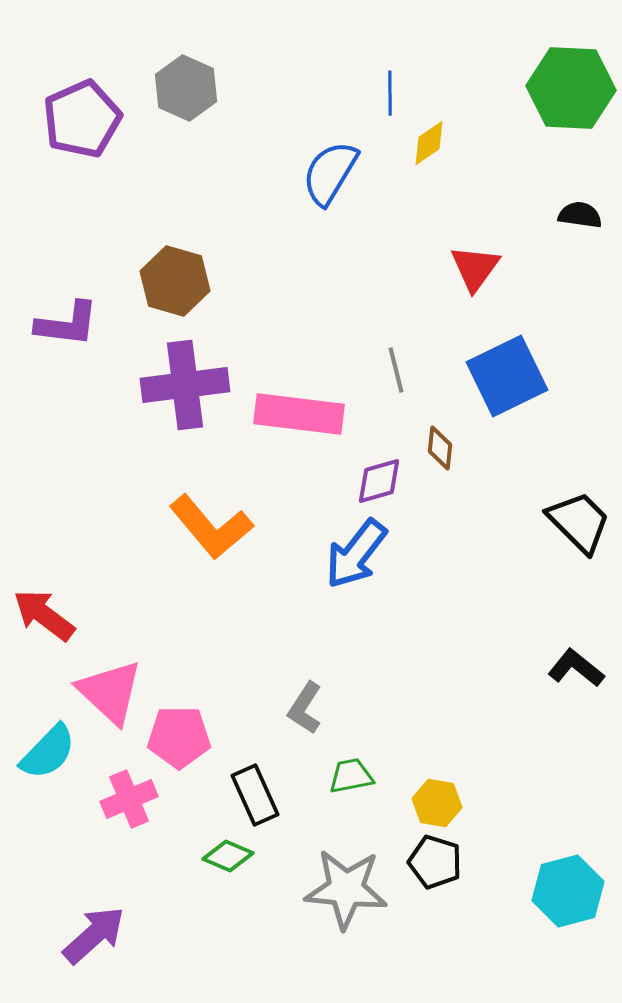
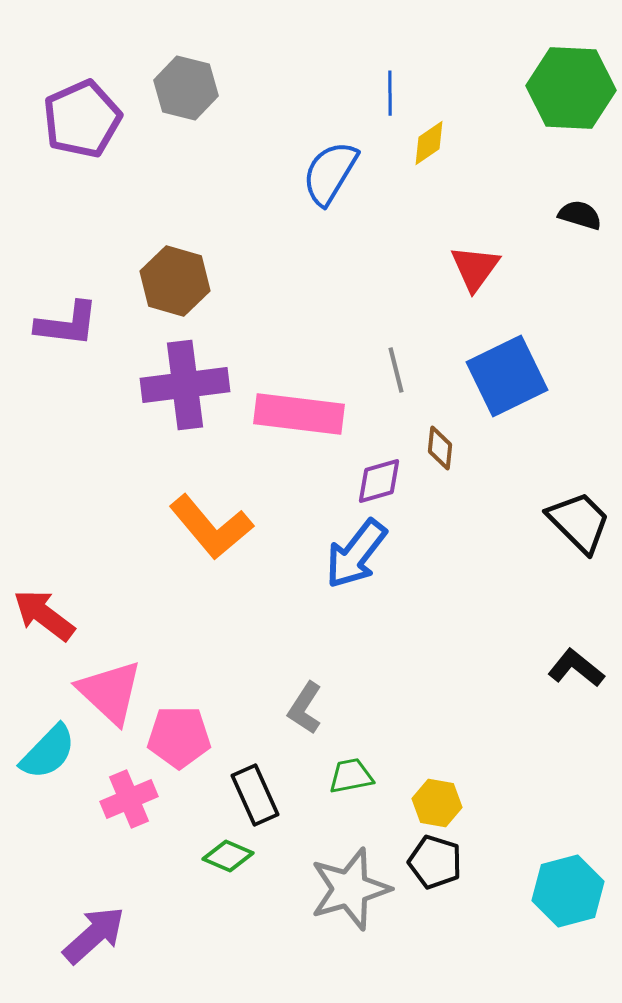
gray hexagon: rotated 10 degrees counterclockwise
black semicircle: rotated 9 degrees clockwise
gray star: moved 4 px right; rotated 22 degrees counterclockwise
